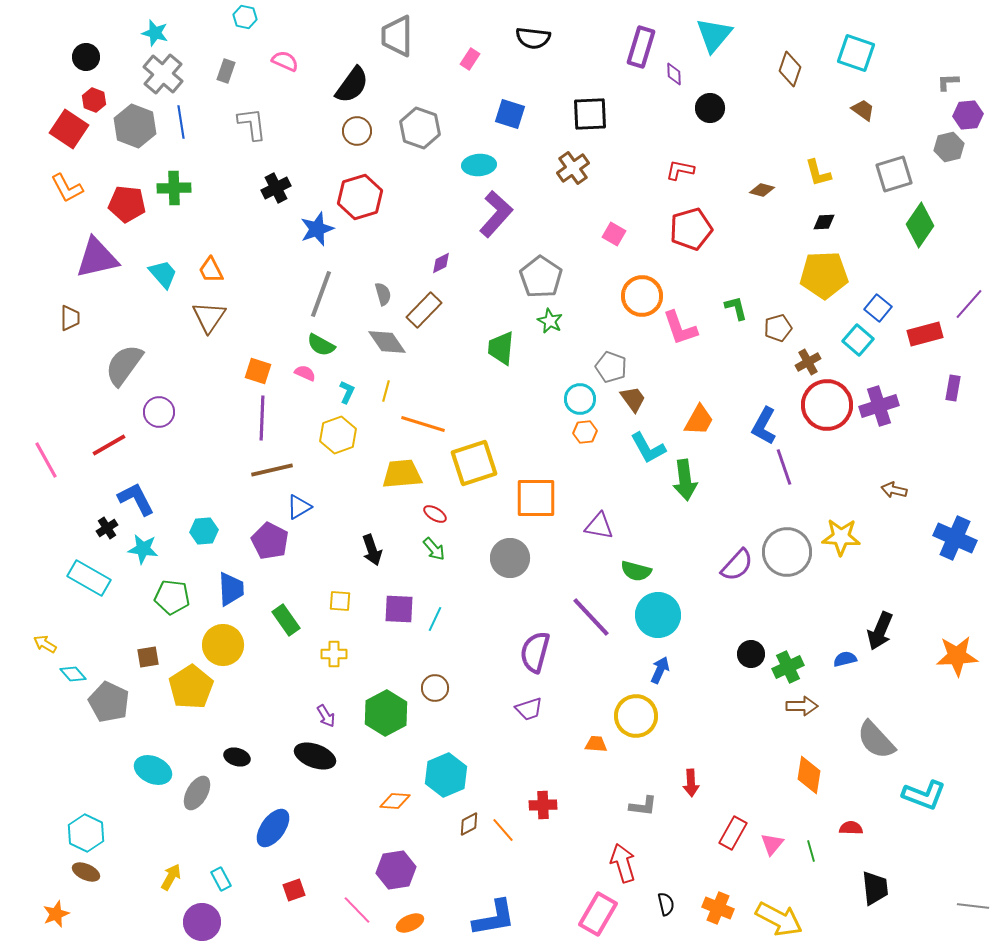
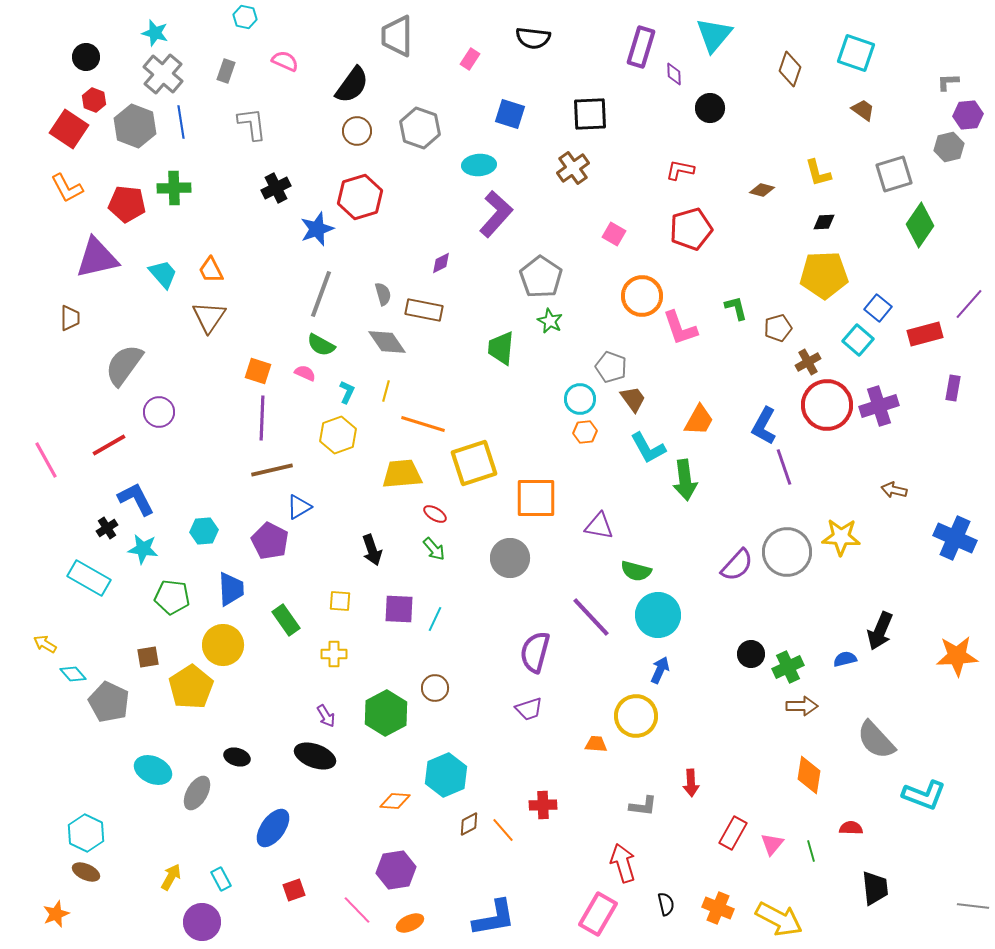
brown rectangle at (424, 310): rotated 57 degrees clockwise
